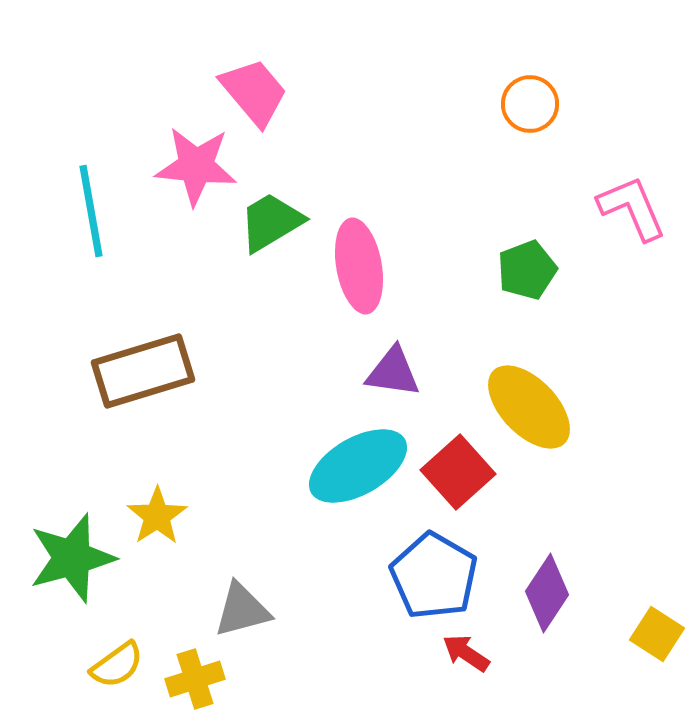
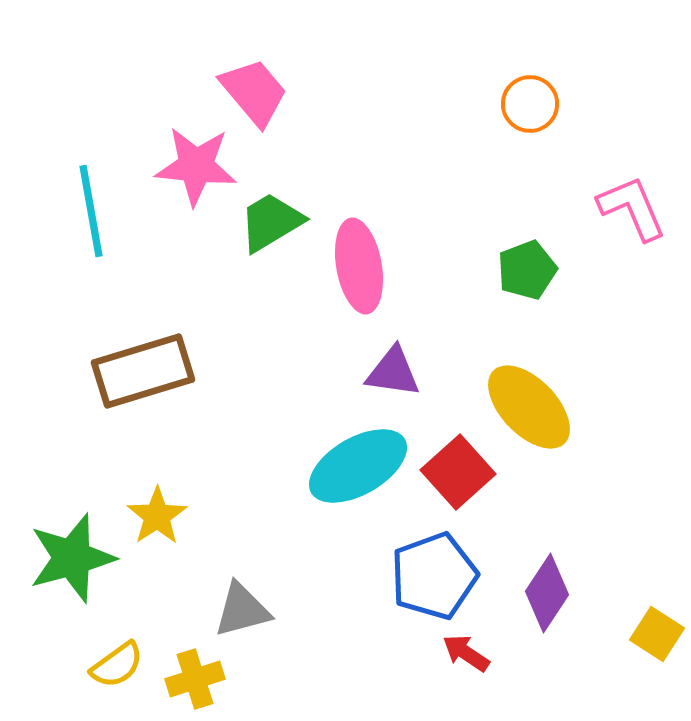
blue pentagon: rotated 22 degrees clockwise
